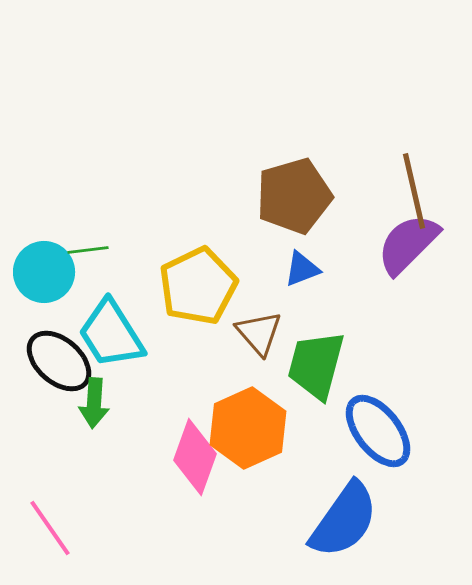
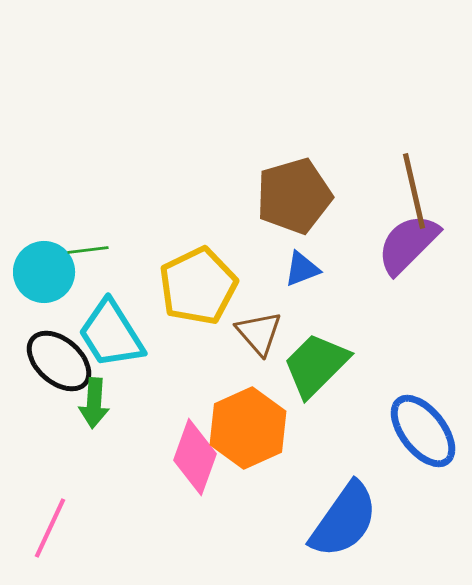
green trapezoid: rotated 30 degrees clockwise
blue ellipse: moved 45 px right
pink line: rotated 60 degrees clockwise
